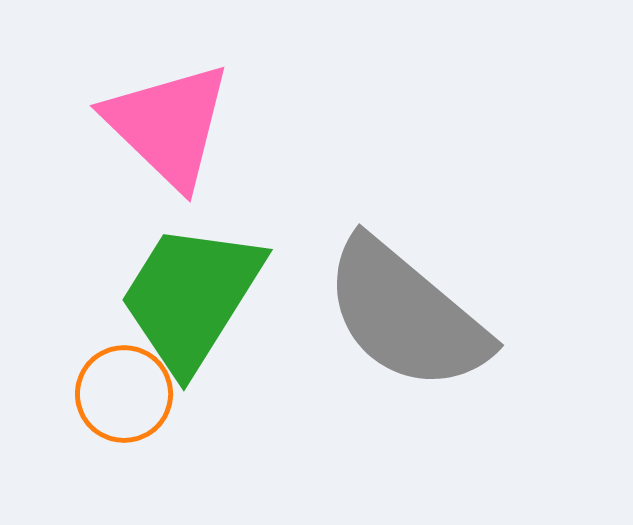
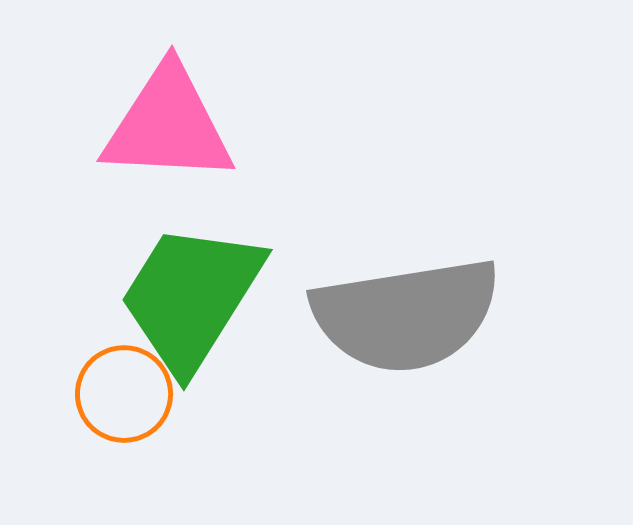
pink triangle: rotated 41 degrees counterclockwise
gray semicircle: rotated 49 degrees counterclockwise
